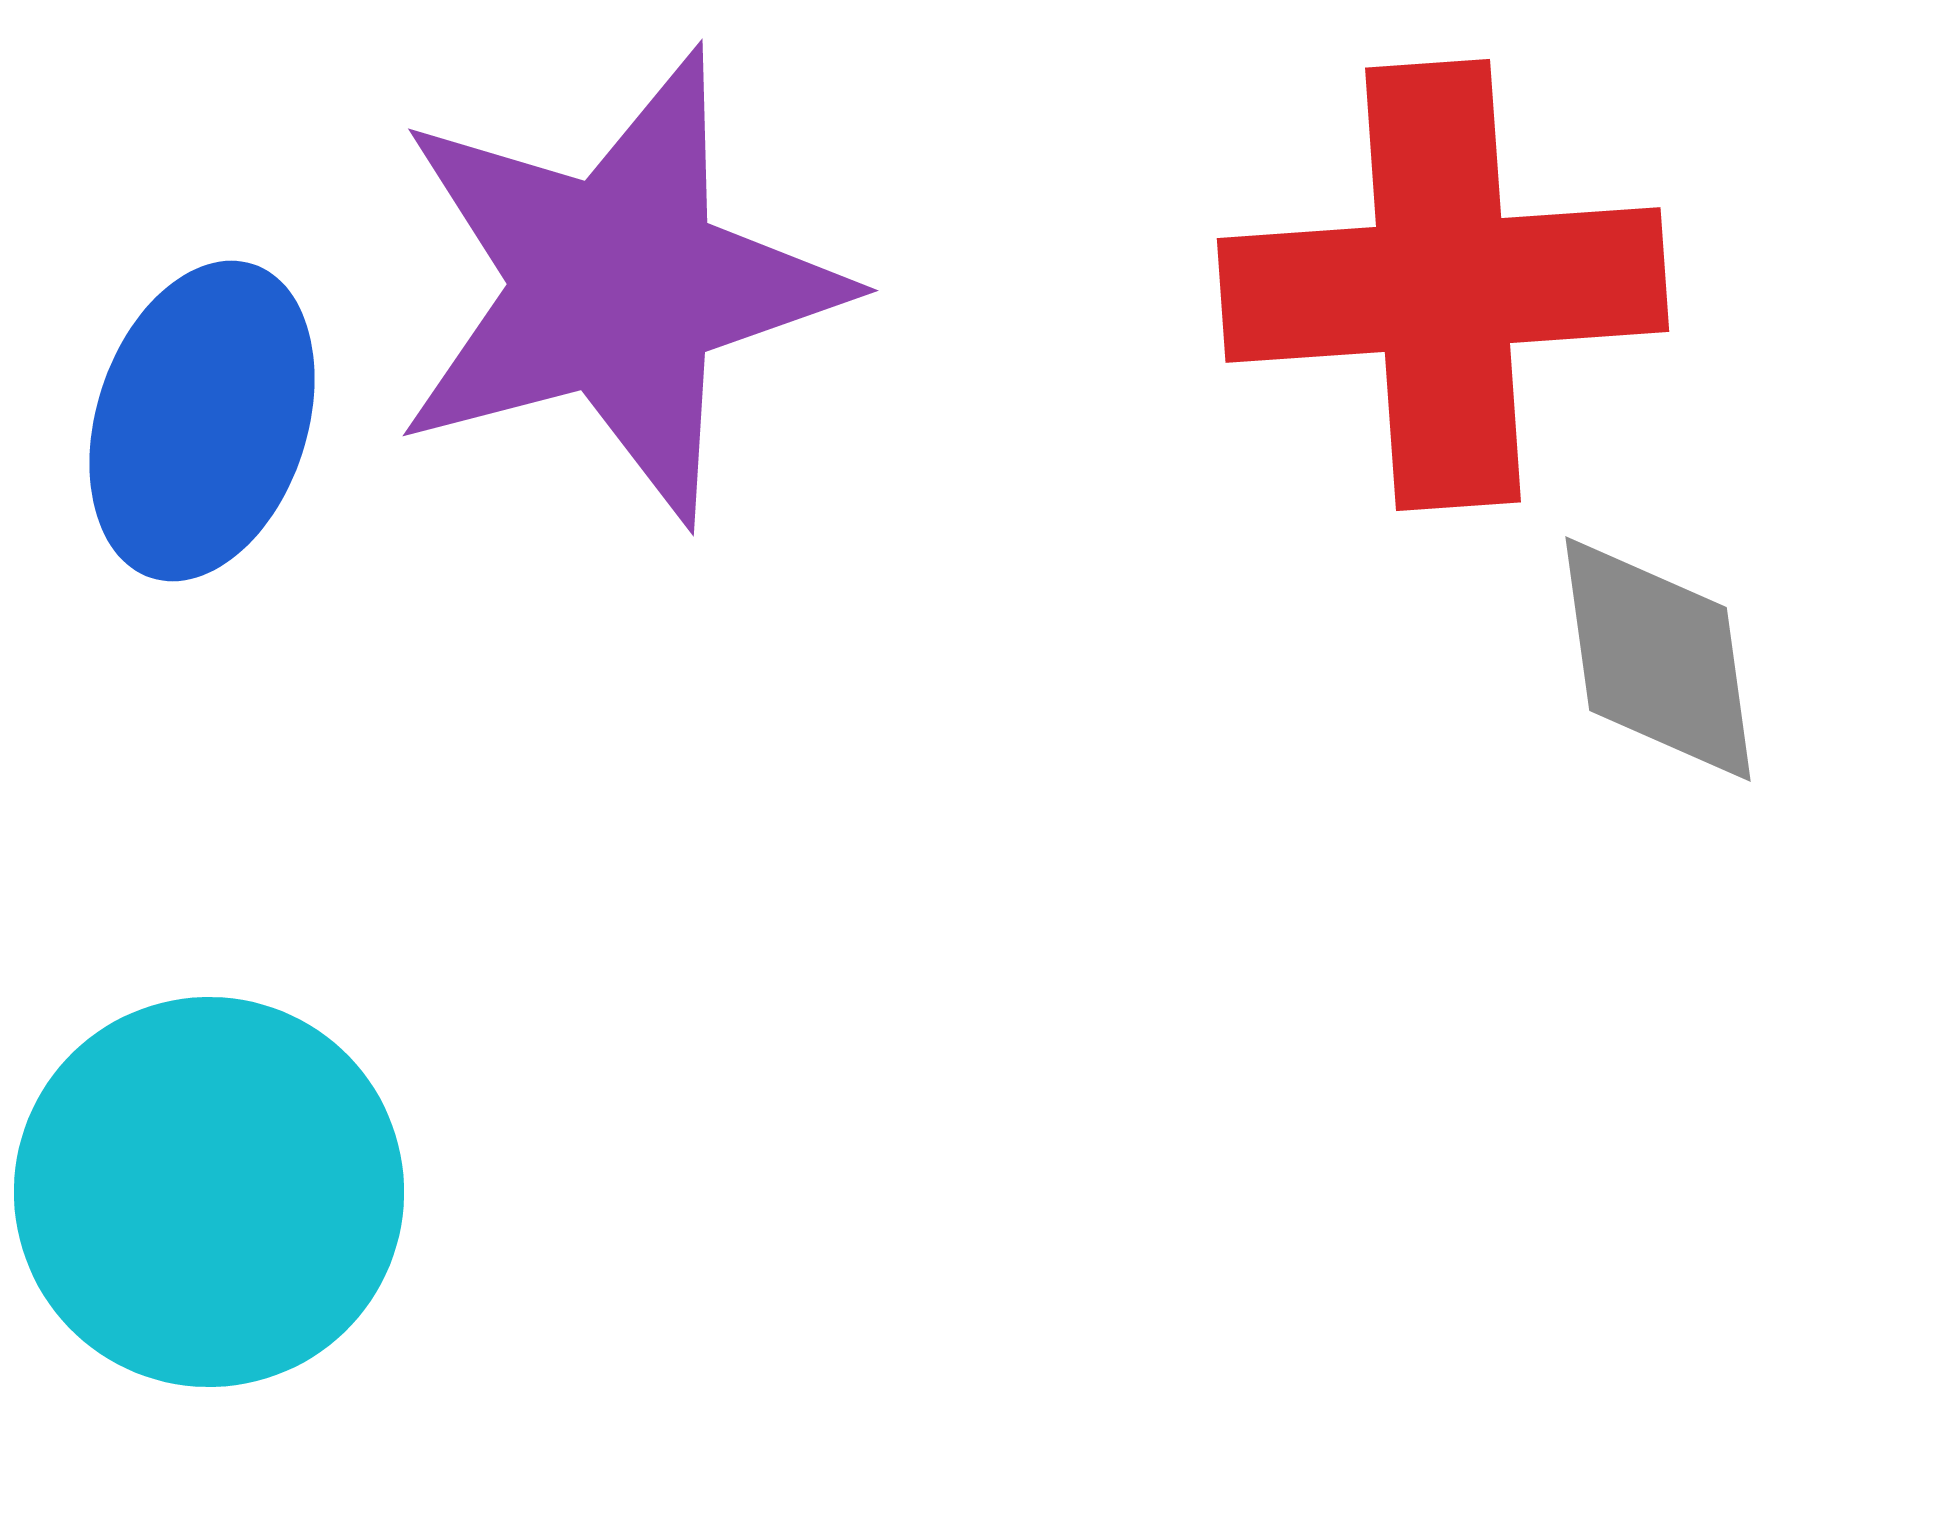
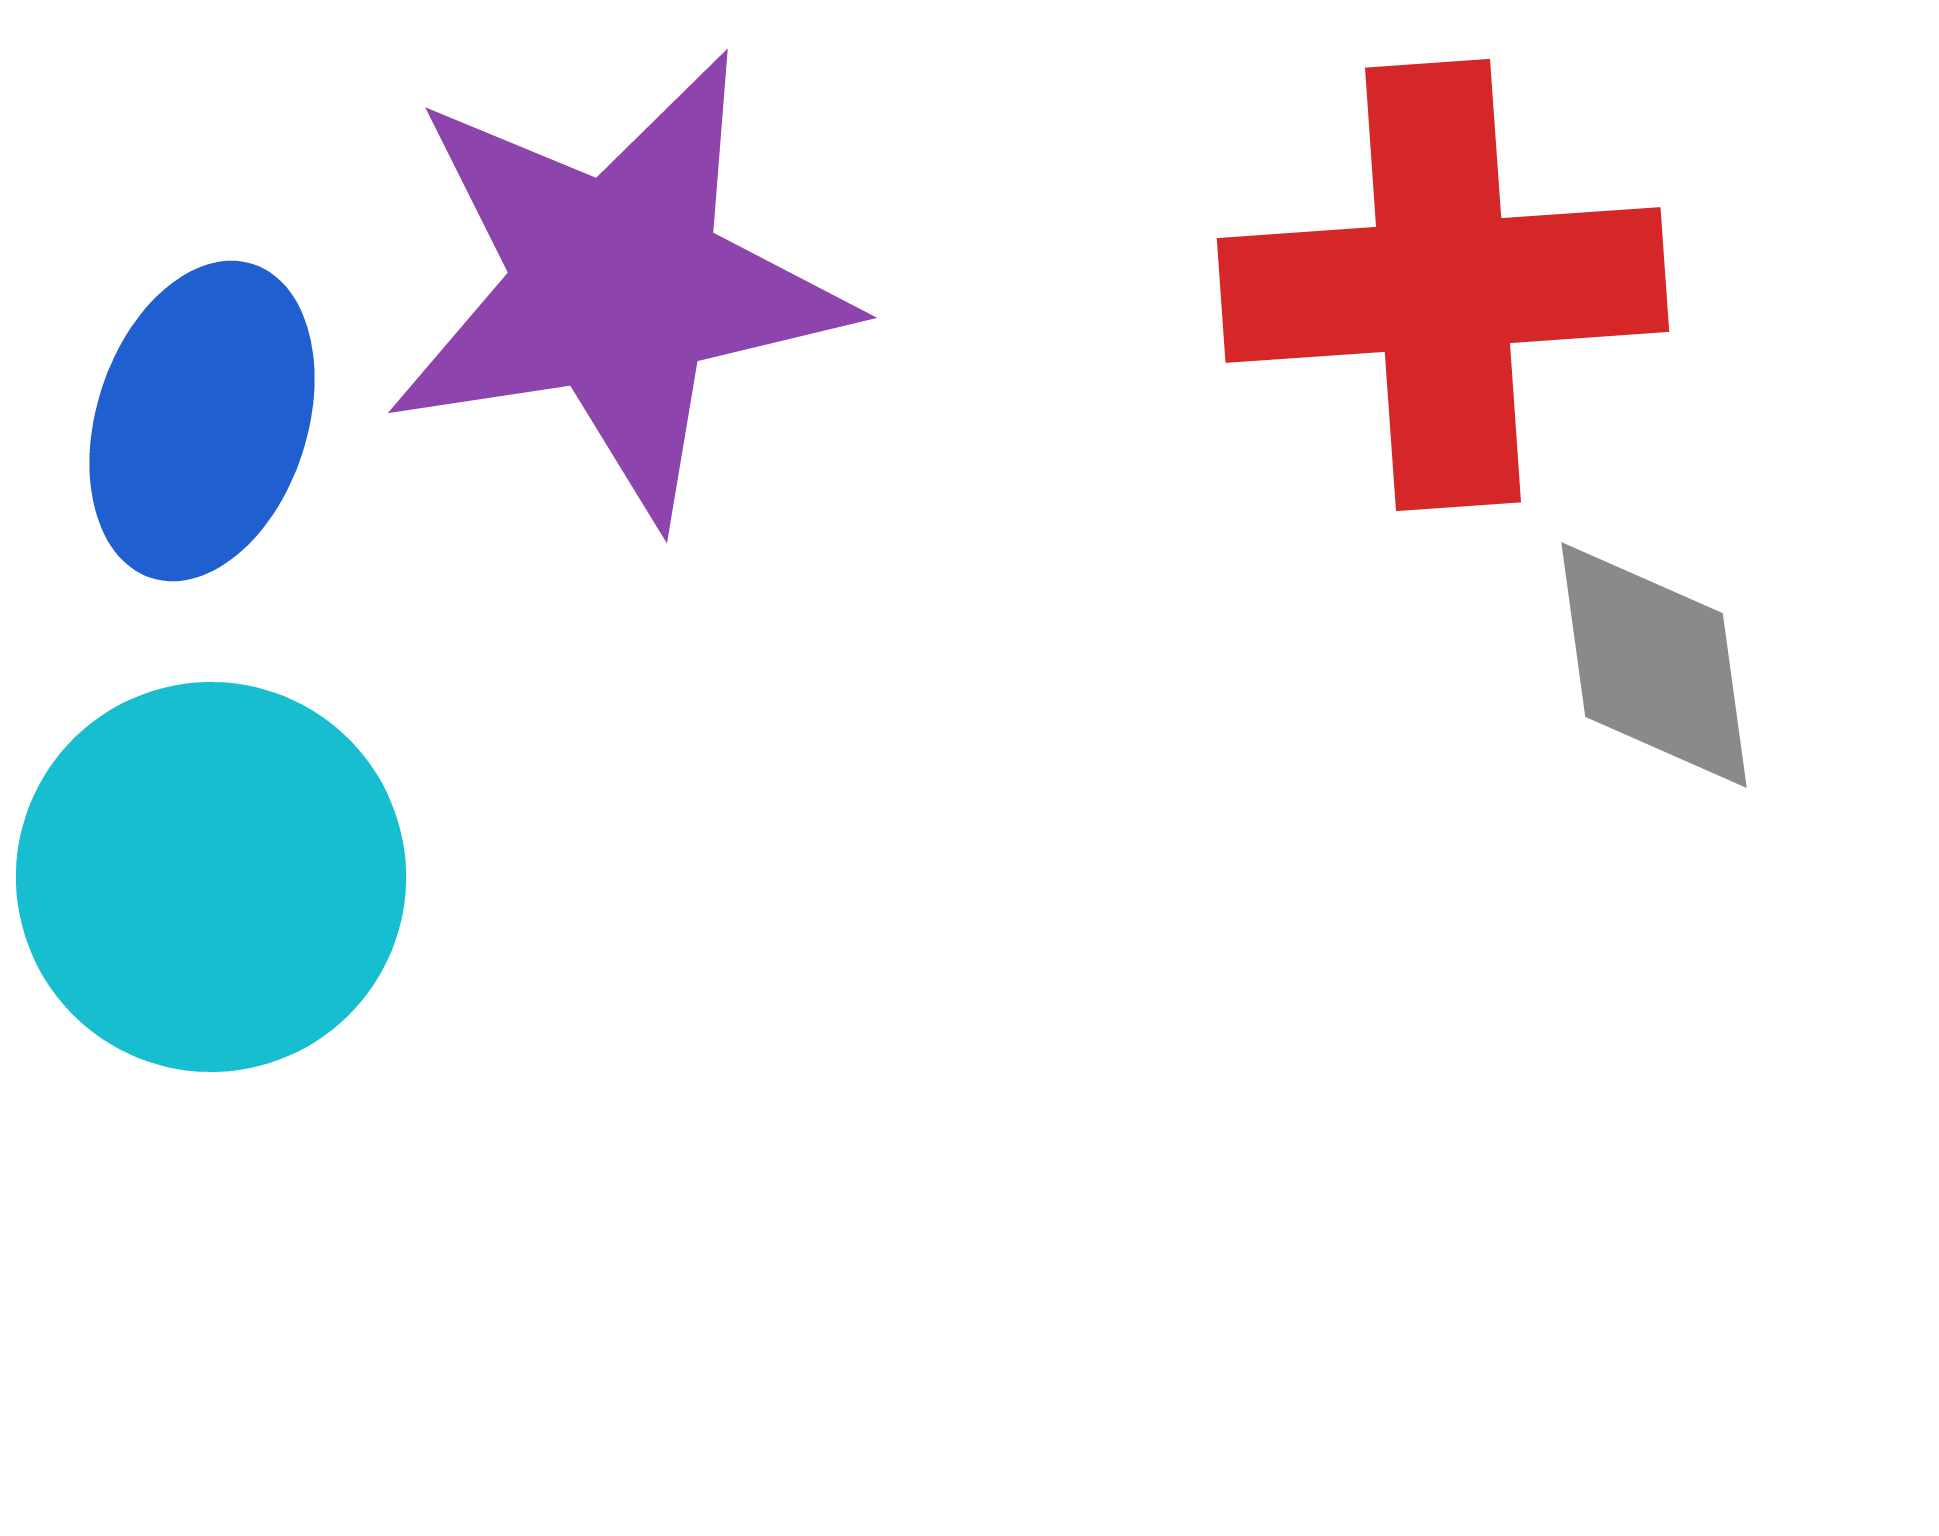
purple star: rotated 6 degrees clockwise
gray diamond: moved 4 px left, 6 px down
cyan circle: moved 2 px right, 315 px up
